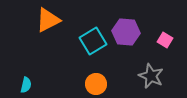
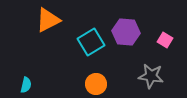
cyan square: moved 2 px left, 1 px down
gray star: rotated 15 degrees counterclockwise
